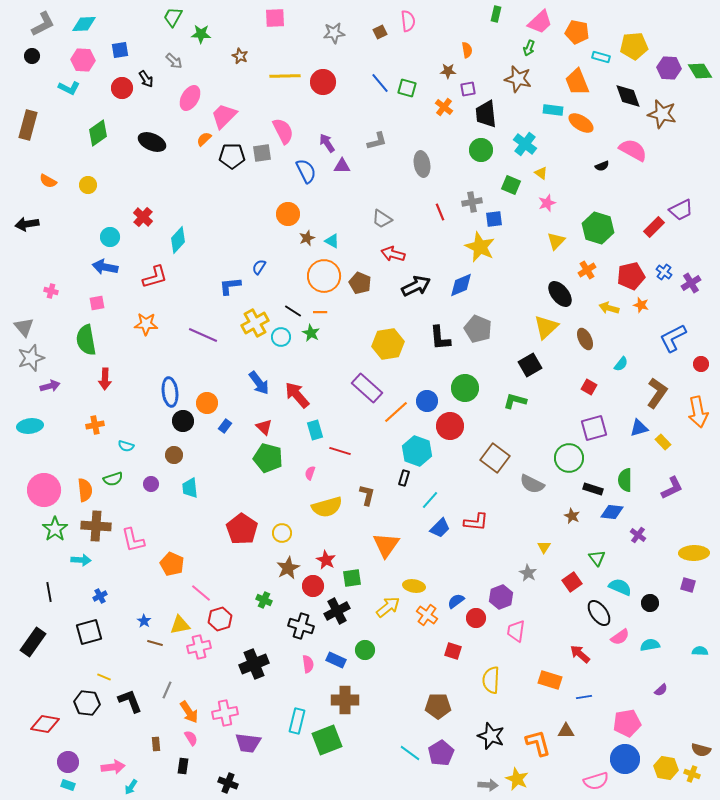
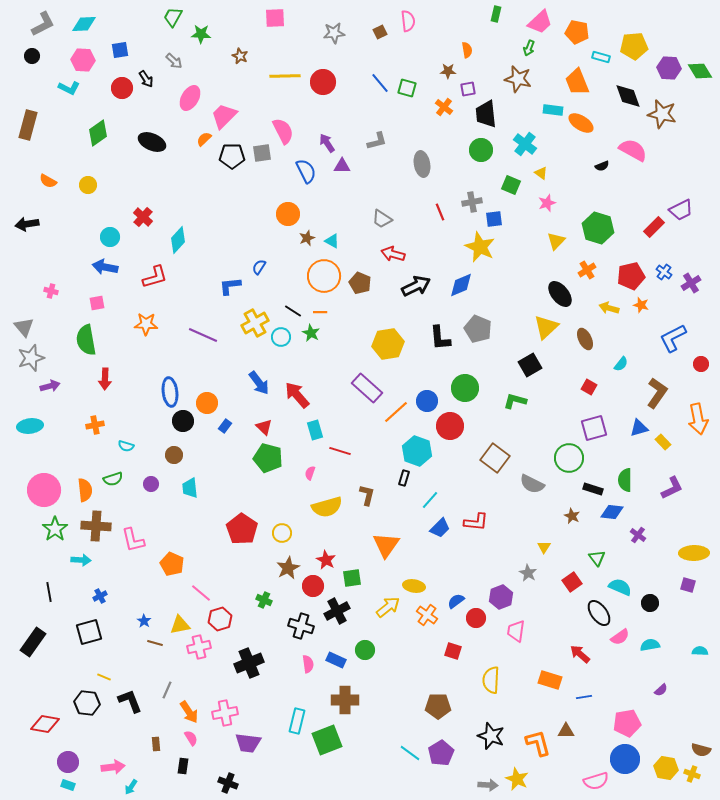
orange arrow at (698, 412): moved 7 px down
black cross at (254, 664): moved 5 px left, 1 px up
